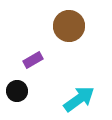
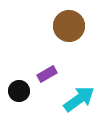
purple rectangle: moved 14 px right, 14 px down
black circle: moved 2 px right
